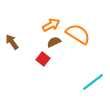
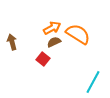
orange arrow: moved 1 px right, 3 px down
brown arrow: rotated 21 degrees clockwise
cyan line: rotated 25 degrees counterclockwise
